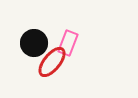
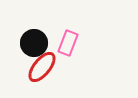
red ellipse: moved 10 px left, 5 px down
